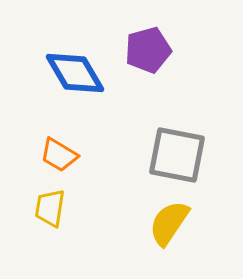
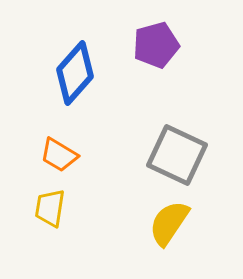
purple pentagon: moved 8 px right, 5 px up
blue diamond: rotated 72 degrees clockwise
gray square: rotated 14 degrees clockwise
